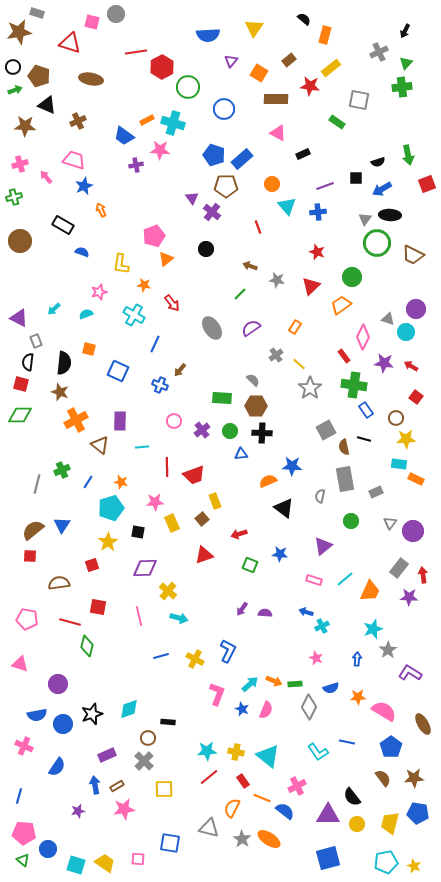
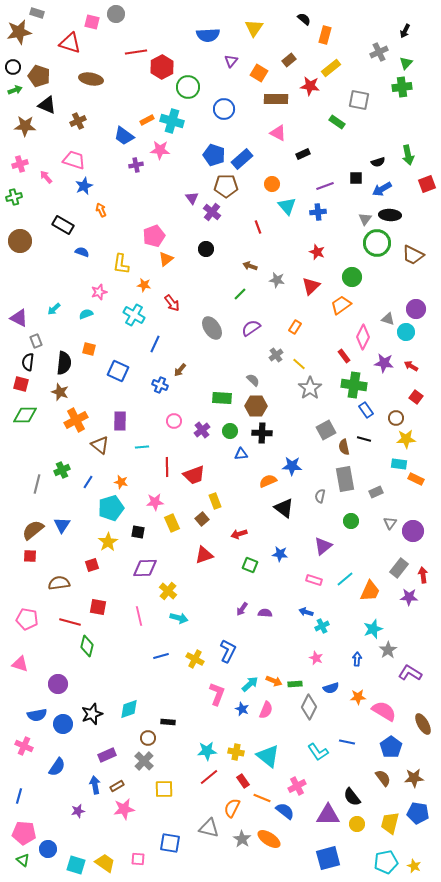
cyan cross at (173, 123): moved 1 px left, 2 px up
green diamond at (20, 415): moved 5 px right
